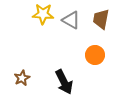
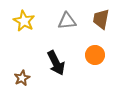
yellow star: moved 19 px left, 7 px down; rotated 25 degrees clockwise
gray triangle: moved 4 px left, 1 px down; rotated 36 degrees counterclockwise
black arrow: moved 8 px left, 19 px up
